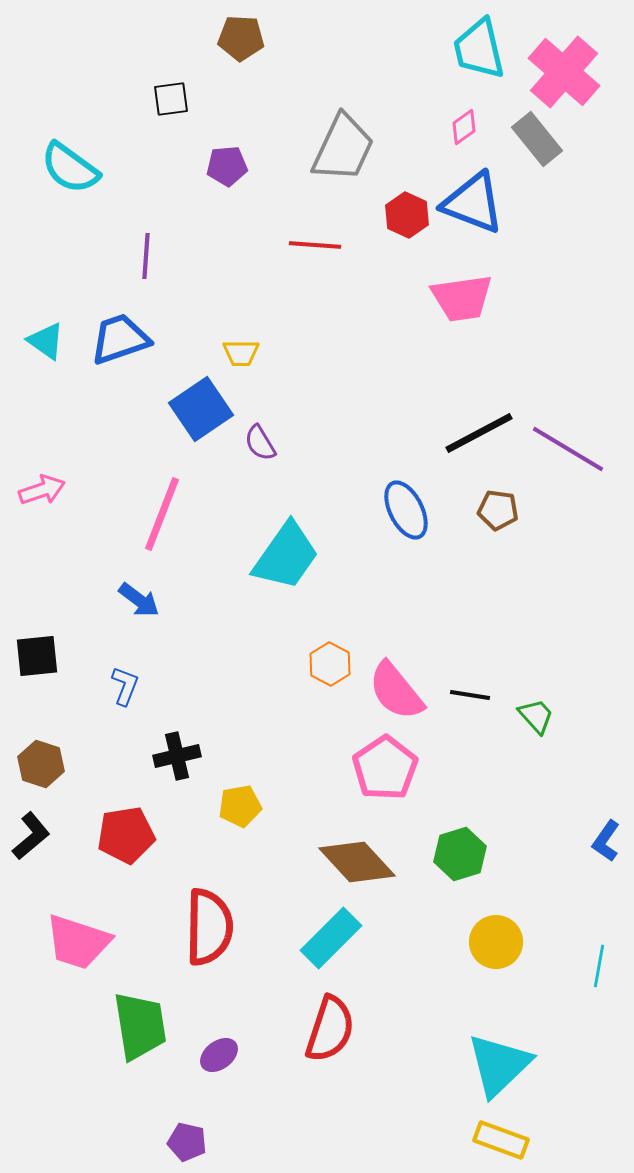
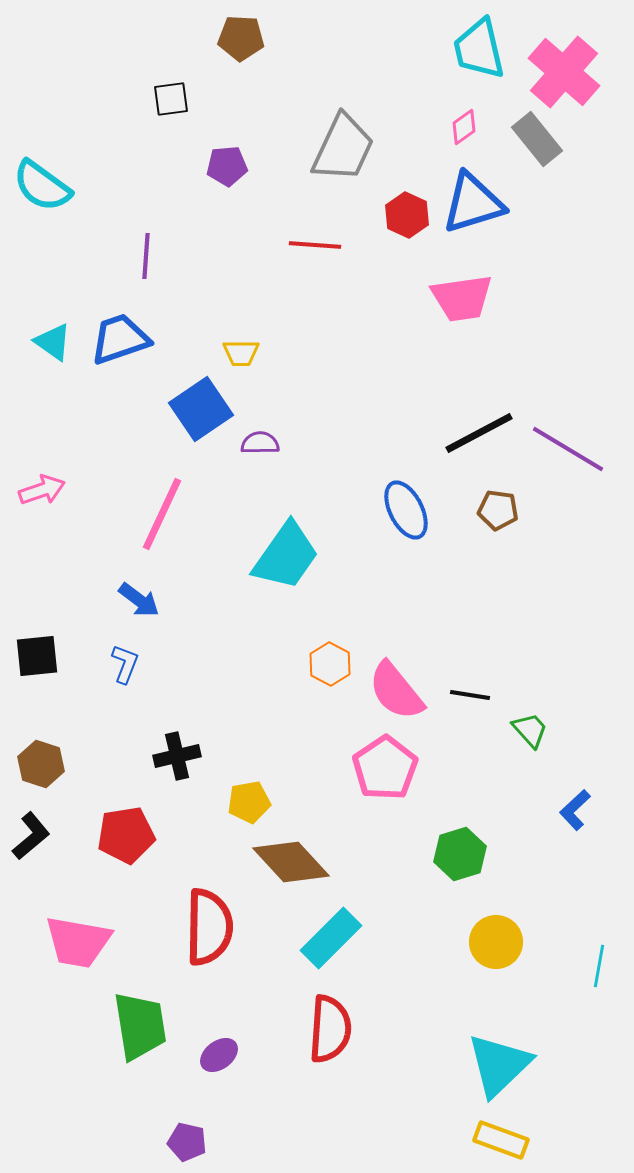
cyan semicircle at (70, 168): moved 28 px left, 18 px down
blue triangle at (473, 203): rotated 38 degrees counterclockwise
cyan triangle at (46, 341): moved 7 px right, 1 px down
purple semicircle at (260, 443): rotated 120 degrees clockwise
pink line at (162, 514): rotated 4 degrees clockwise
blue L-shape at (125, 686): moved 22 px up
green trapezoid at (536, 716): moved 6 px left, 14 px down
yellow pentagon at (240, 806): moved 9 px right, 4 px up
blue L-shape at (606, 841): moved 31 px left, 31 px up; rotated 12 degrees clockwise
brown diamond at (357, 862): moved 66 px left
pink trapezoid at (78, 942): rotated 8 degrees counterclockwise
red semicircle at (330, 1029): rotated 14 degrees counterclockwise
